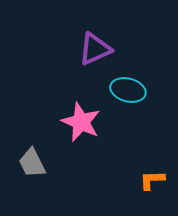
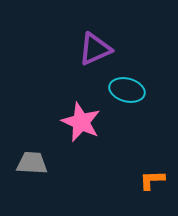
cyan ellipse: moved 1 px left
gray trapezoid: rotated 120 degrees clockwise
